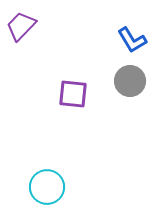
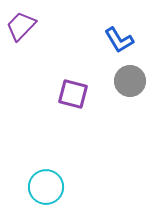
blue L-shape: moved 13 px left
purple square: rotated 8 degrees clockwise
cyan circle: moved 1 px left
